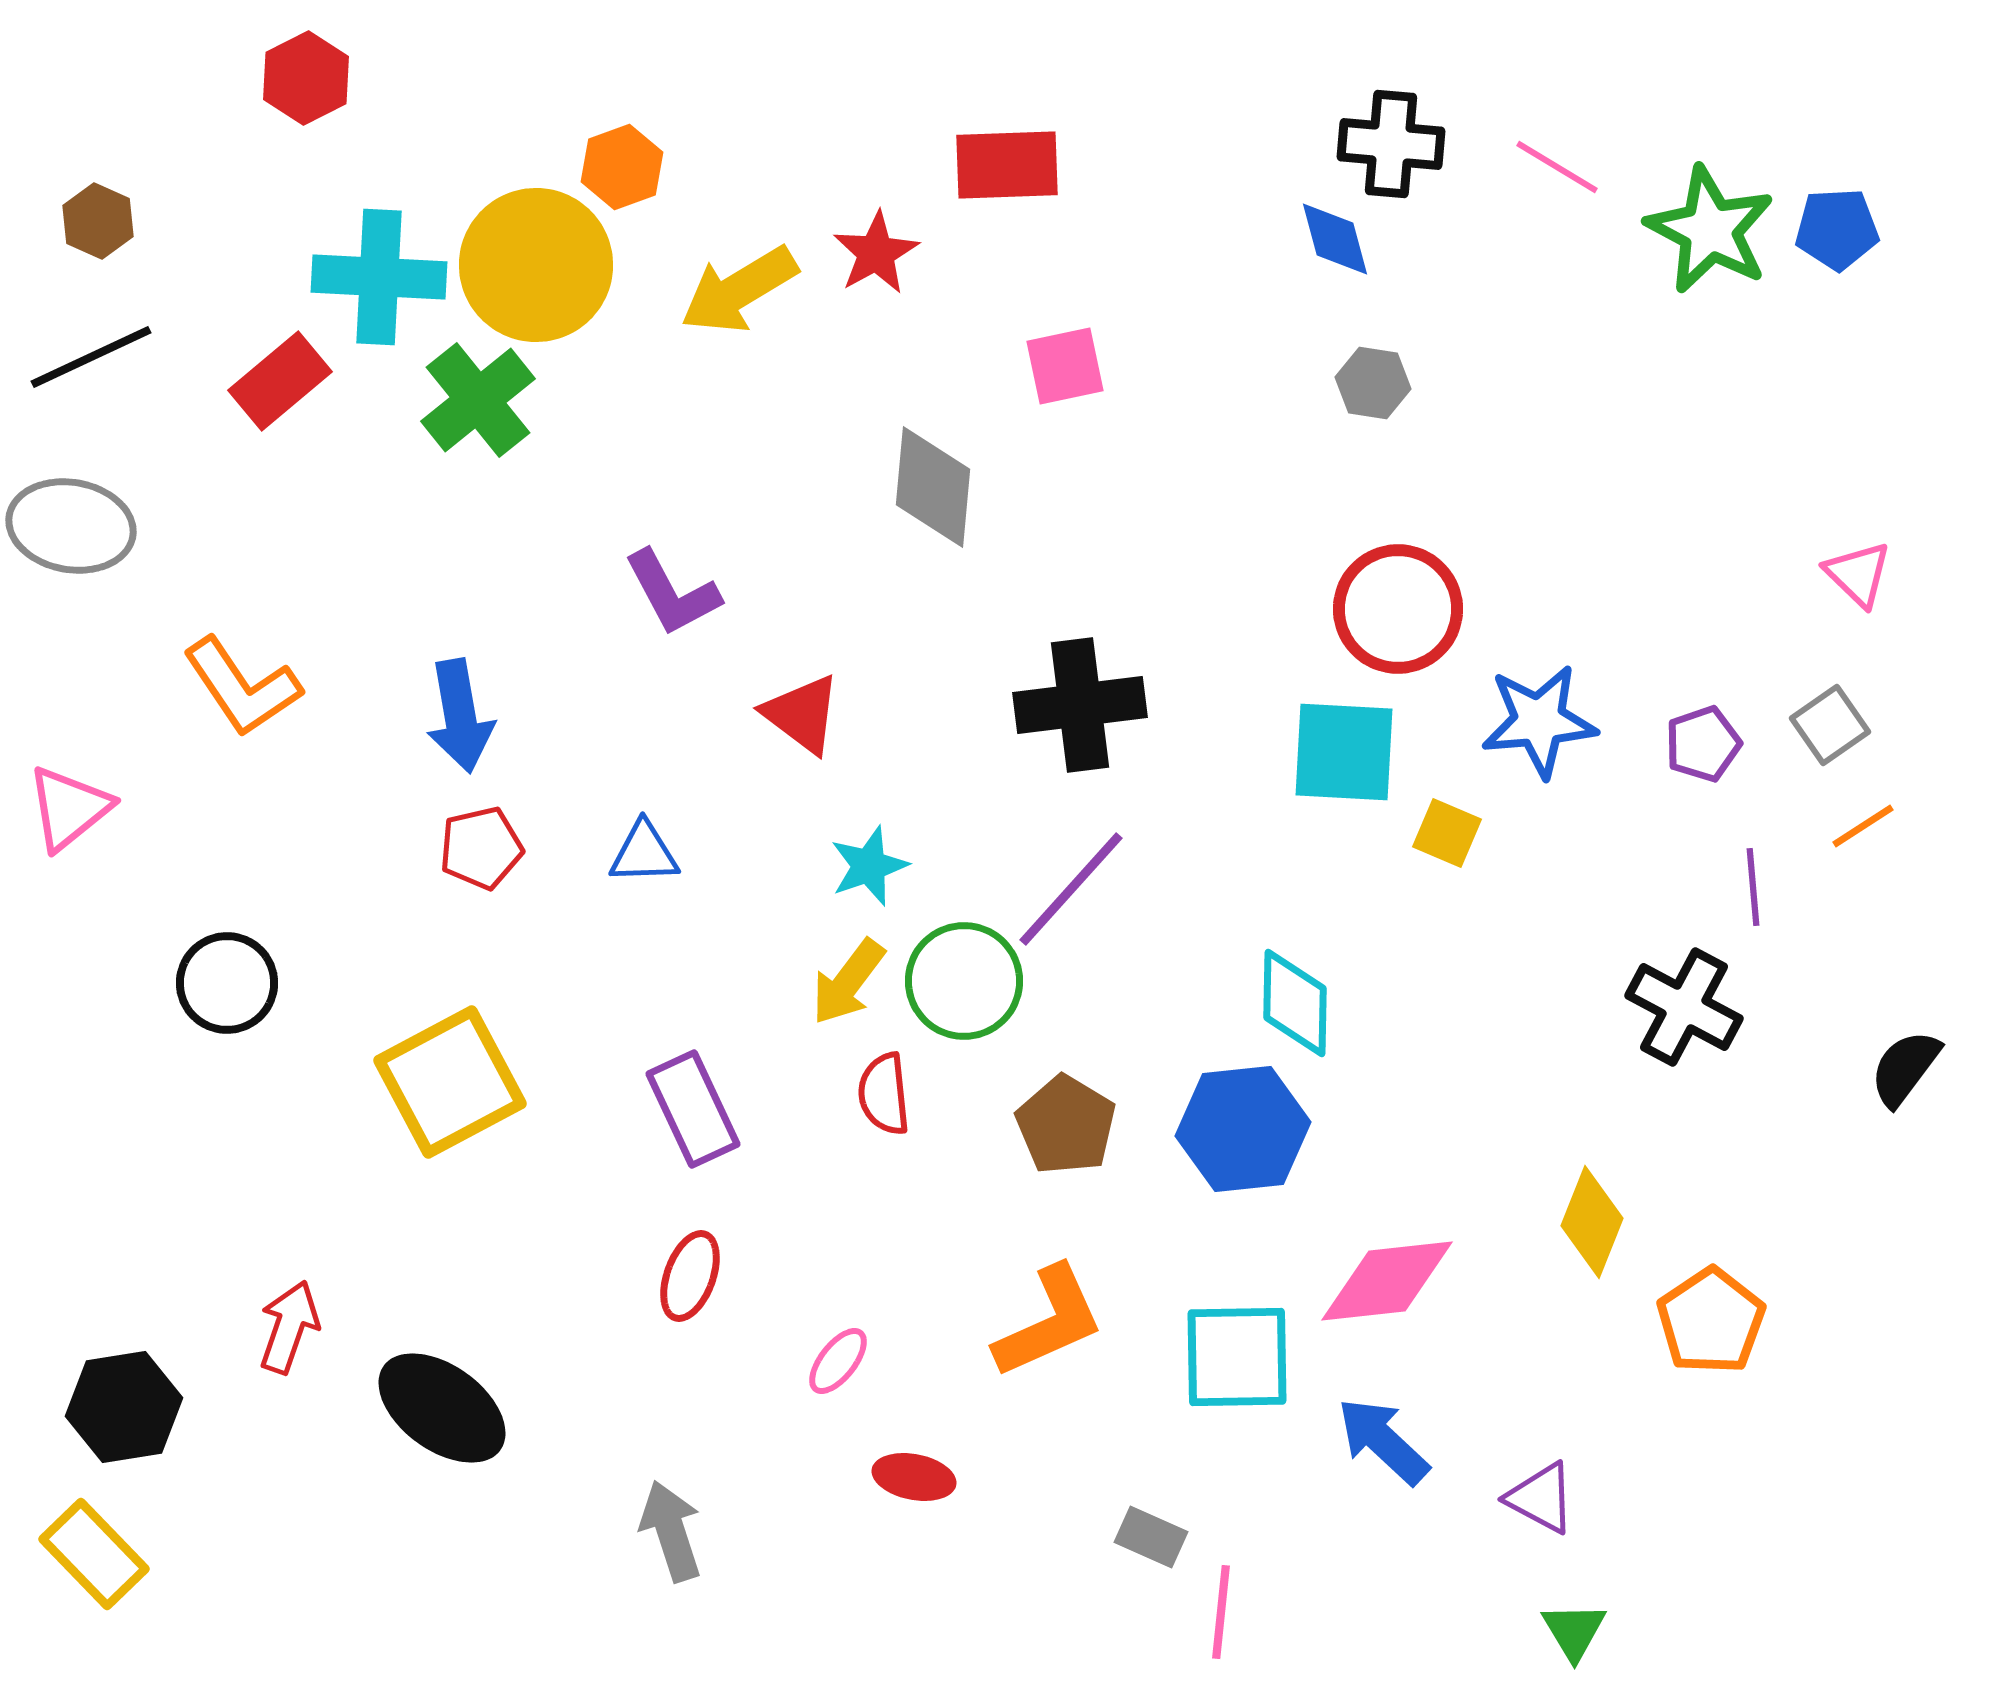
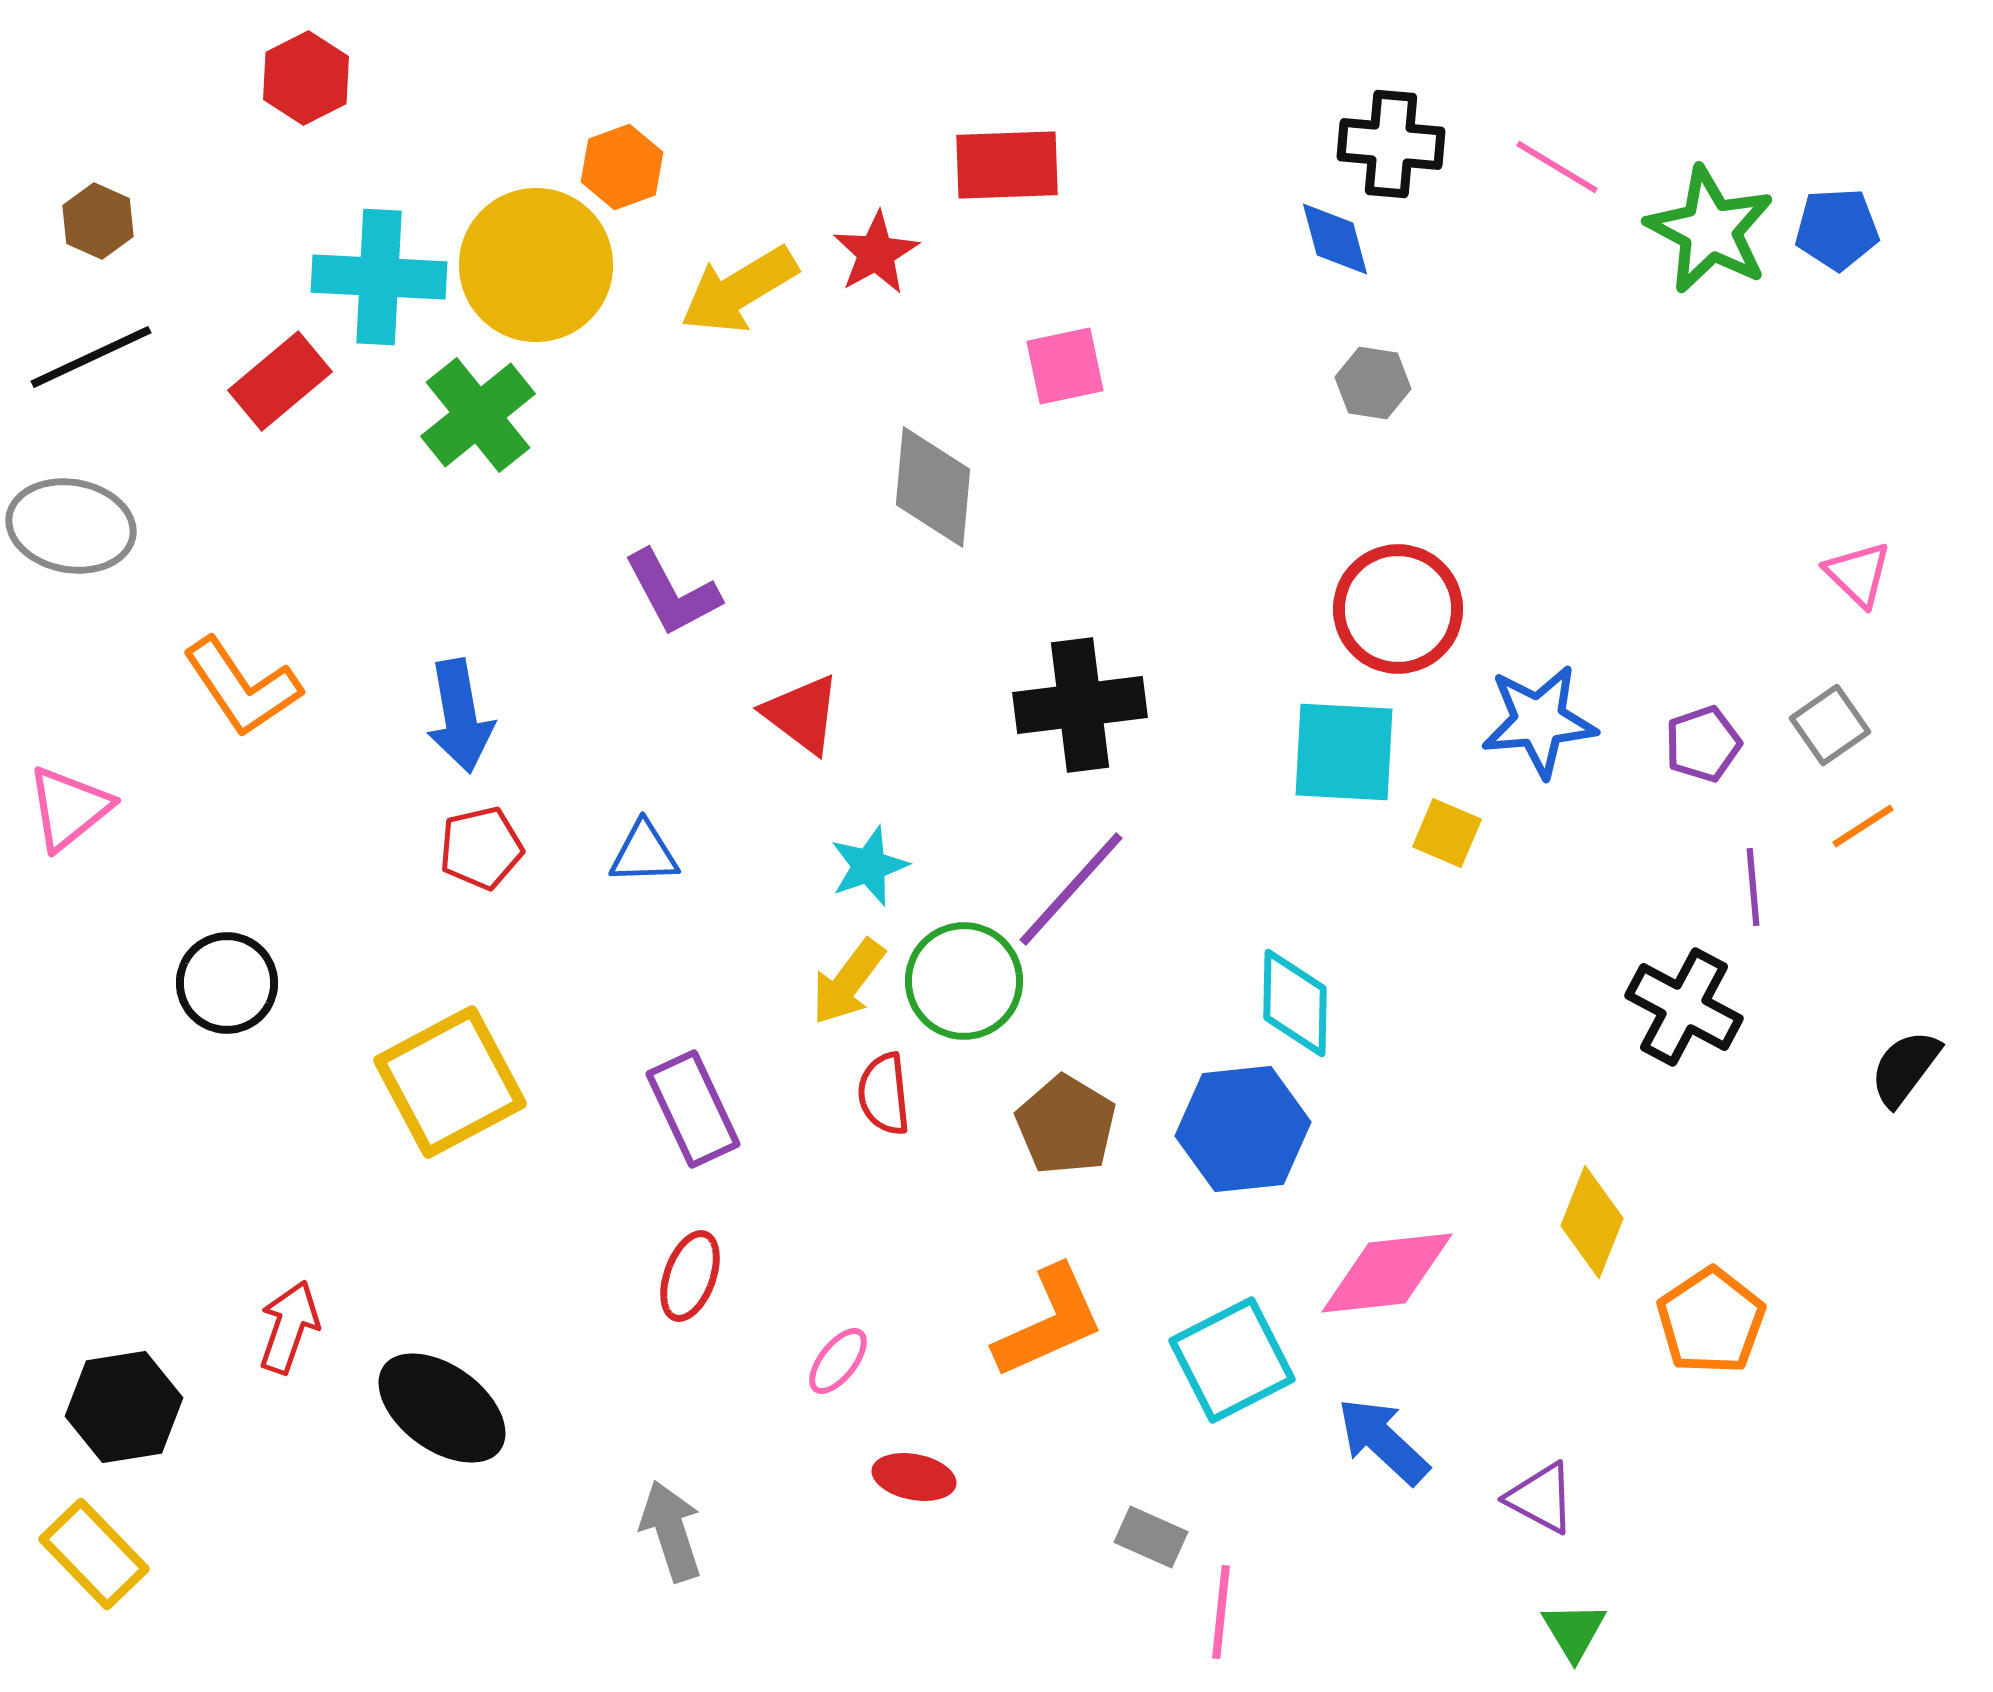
green cross at (478, 400): moved 15 px down
pink diamond at (1387, 1281): moved 8 px up
cyan square at (1237, 1357): moved 5 px left, 3 px down; rotated 26 degrees counterclockwise
